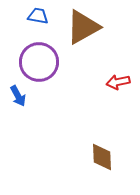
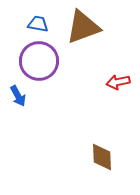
blue trapezoid: moved 8 px down
brown triangle: rotated 9 degrees clockwise
purple circle: moved 1 px up
